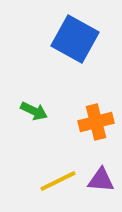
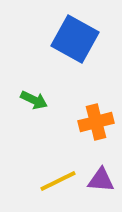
green arrow: moved 11 px up
